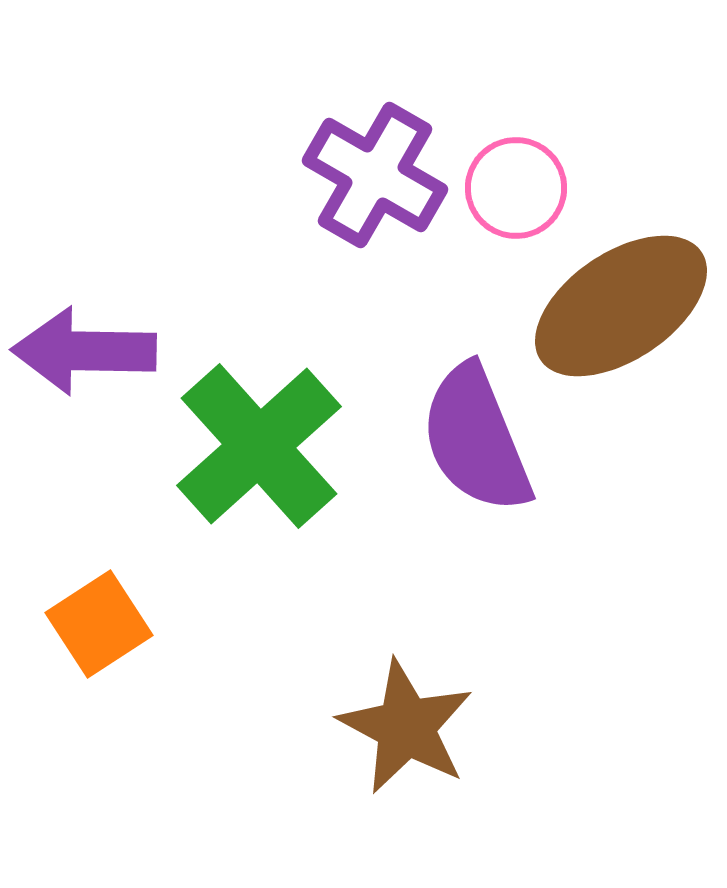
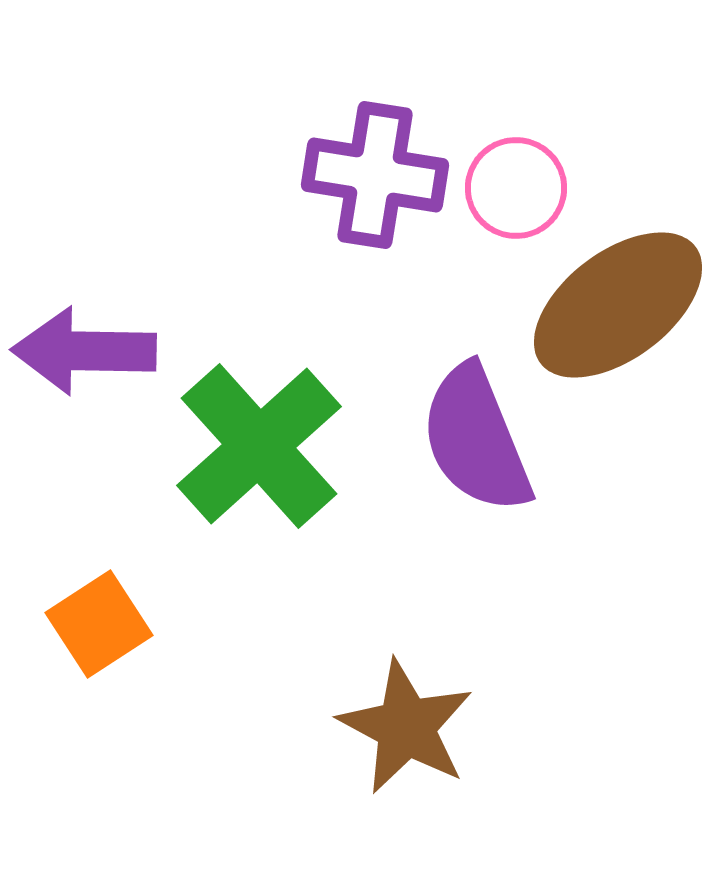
purple cross: rotated 21 degrees counterclockwise
brown ellipse: moved 3 px left, 1 px up; rotated 3 degrees counterclockwise
